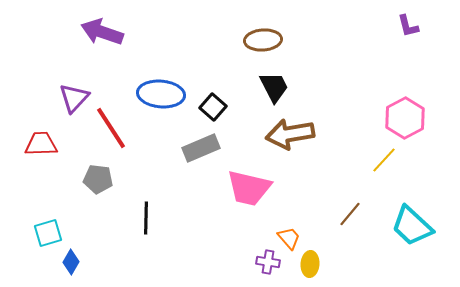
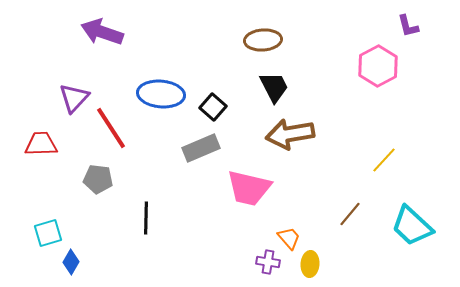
pink hexagon: moved 27 px left, 52 px up
